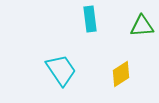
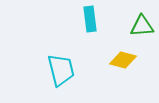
cyan trapezoid: rotated 20 degrees clockwise
yellow diamond: moved 2 px right, 14 px up; rotated 48 degrees clockwise
